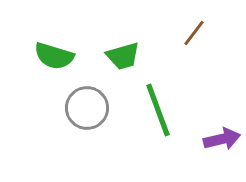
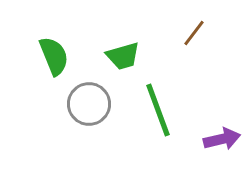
green semicircle: rotated 129 degrees counterclockwise
gray circle: moved 2 px right, 4 px up
